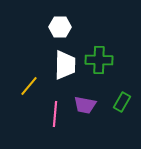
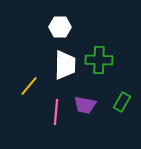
pink line: moved 1 px right, 2 px up
